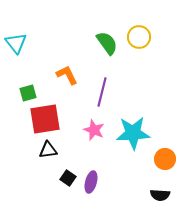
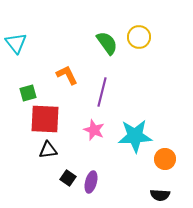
red square: rotated 12 degrees clockwise
cyan star: moved 2 px right, 3 px down
